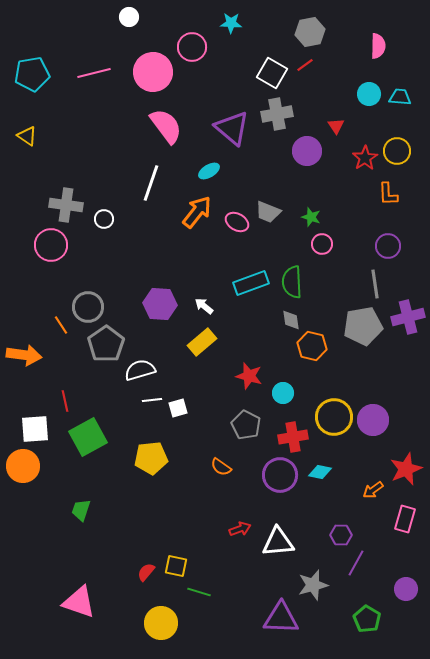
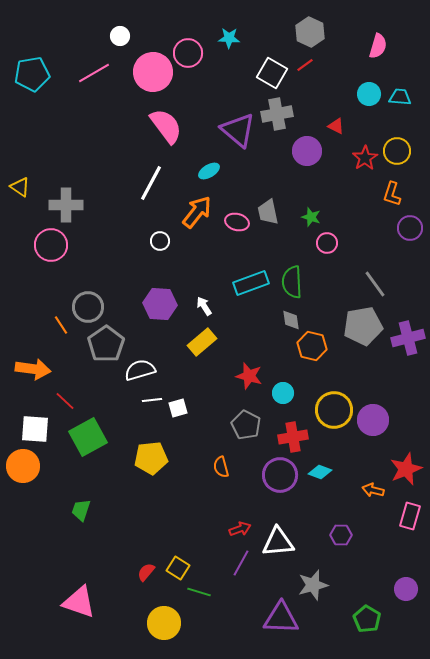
white circle at (129, 17): moved 9 px left, 19 px down
cyan star at (231, 23): moved 2 px left, 15 px down
gray hexagon at (310, 32): rotated 24 degrees counterclockwise
pink semicircle at (378, 46): rotated 15 degrees clockwise
pink circle at (192, 47): moved 4 px left, 6 px down
pink line at (94, 73): rotated 16 degrees counterclockwise
red triangle at (336, 126): rotated 30 degrees counterclockwise
purple triangle at (232, 128): moved 6 px right, 2 px down
yellow triangle at (27, 136): moved 7 px left, 51 px down
white line at (151, 183): rotated 9 degrees clockwise
orange L-shape at (388, 194): moved 4 px right; rotated 20 degrees clockwise
gray cross at (66, 205): rotated 8 degrees counterclockwise
gray trapezoid at (268, 212): rotated 56 degrees clockwise
white circle at (104, 219): moved 56 px right, 22 px down
pink ellipse at (237, 222): rotated 15 degrees counterclockwise
pink circle at (322, 244): moved 5 px right, 1 px up
purple circle at (388, 246): moved 22 px right, 18 px up
gray line at (375, 284): rotated 28 degrees counterclockwise
white arrow at (204, 306): rotated 18 degrees clockwise
purple cross at (408, 317): moved 21 px down
orange arrow at (24, 355): moved 9 px right, 14 px down
red line at (65, 401): rotated 35 degrees counterclockwise
yellow circle at (334, 417): moved 7 px up
white square at (35, 429): rotated 8 degrees clockwise
orange semicircle at (221, 467): rotated 40 degrees clockwise
cyan diamond at (320, 472): rotated 10 degrees clockwise
orange arrow at (373, 490): rotated 50 degrees clockwise
pink rectangle at (405, 519): moved 5 px right, 3 px up
purple line at (356, 563): moved 115 px left
yellow square at (176, 566): moved 2 px right, 2 px down; rotated 20 degrees clockwise
yellow circle at (161, 623): moved 3 px right
